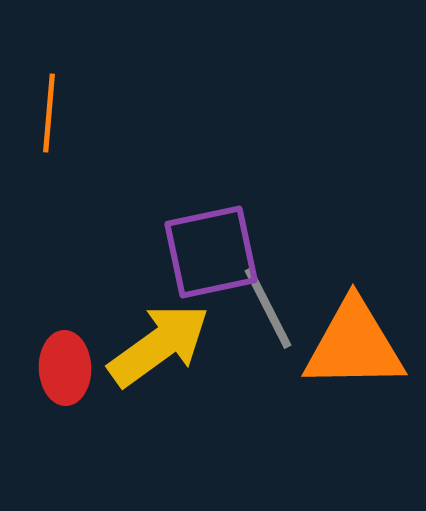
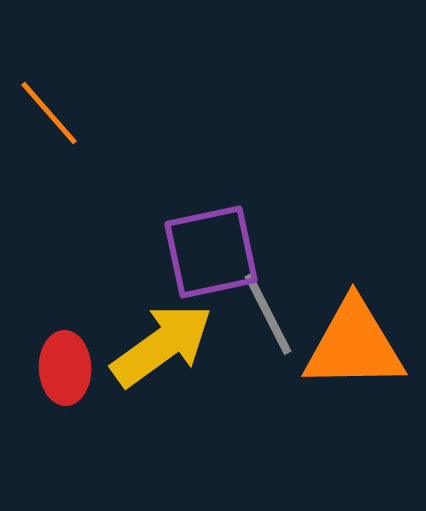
orange line: rotated 46 degrees counterclockwise
gray line: moved 6 px down
yellow arrow: moved 3 px right
